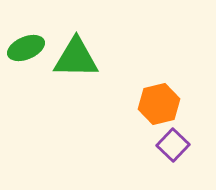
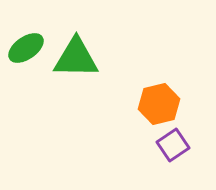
green ellipse: rotated 12 degrees counterclockwise
purple square: rotated 12 degrees clockwise
